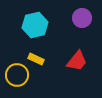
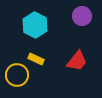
purple circle: moved 2 px up
cyan hexagon: rotated 20 degrees counterclockwise
